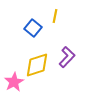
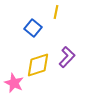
yellow line: moved 1 px right, 4 px up
yellow diamond: moved 1 px right
pink star: moved 1 px down; rotated 18 degrees counterclockwise
